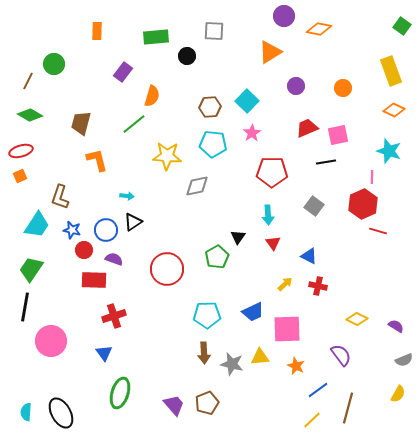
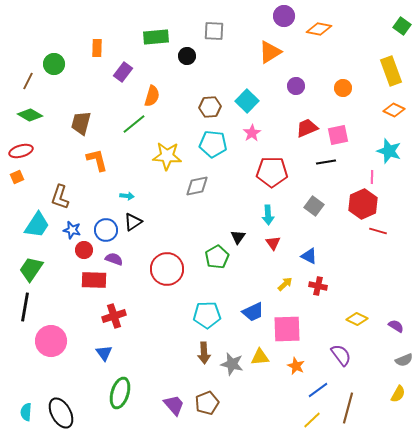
orange rectangle at (97, 31): moved 17 px down
orange square at (20, 176): moved 3 px left, 1 px down
